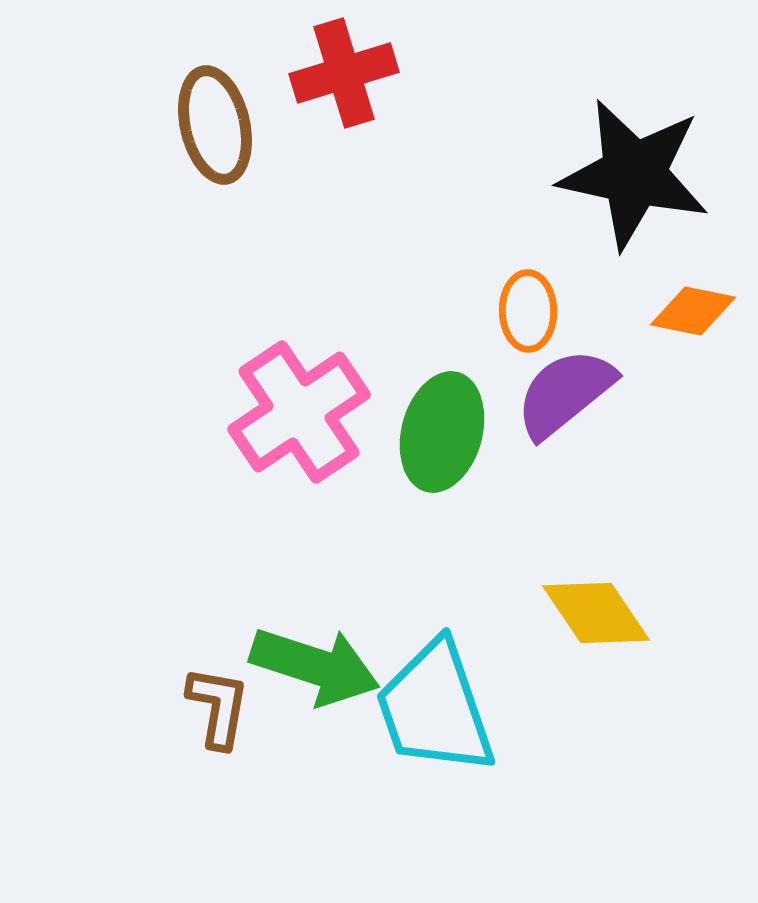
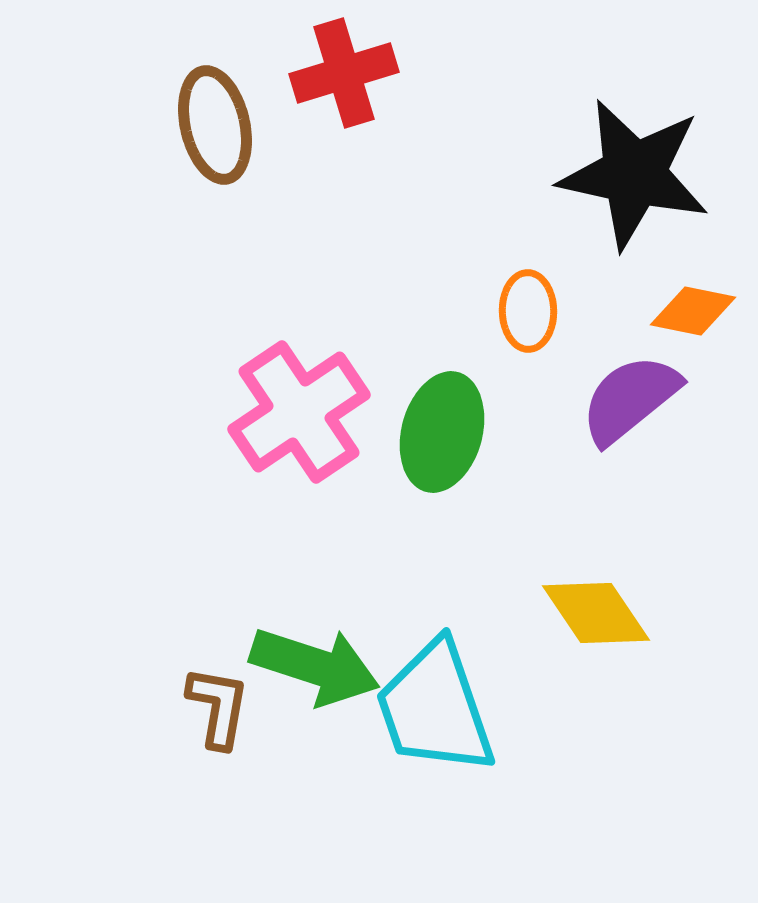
purple semicircle: moved 65 px right, 6 px down
